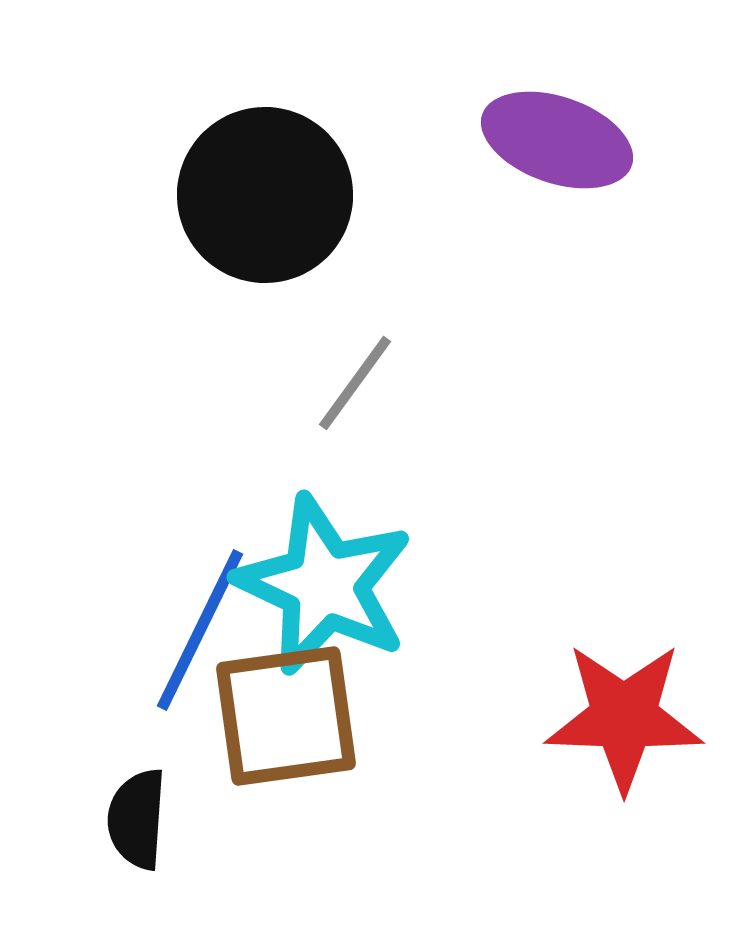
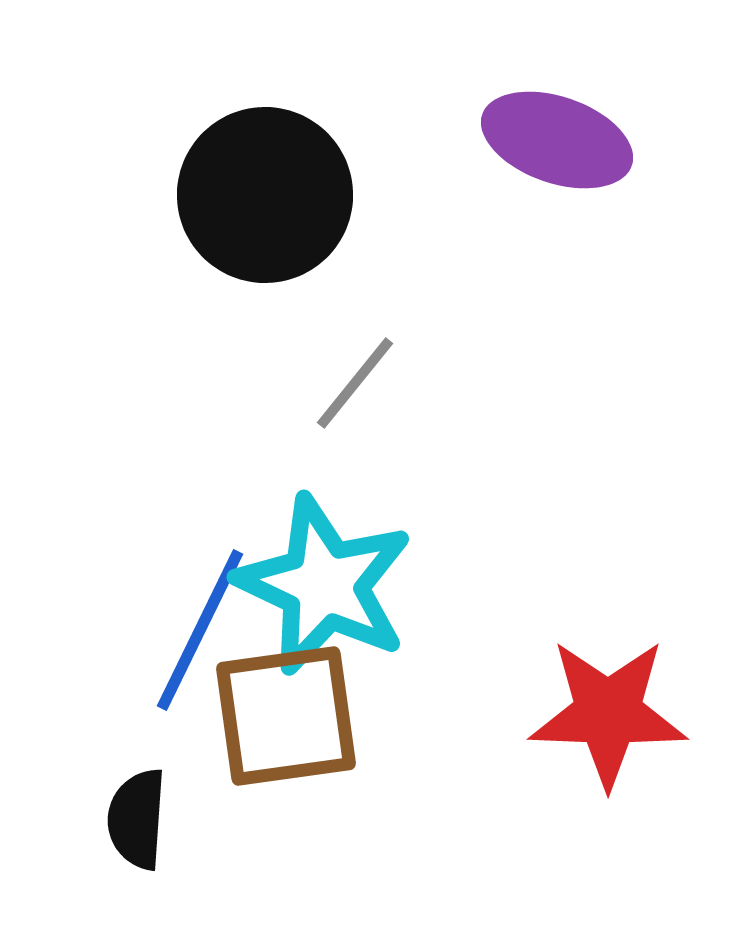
gray line: rotated 3 degrees clockwise
red star: moved 16 px left, 4 px up
